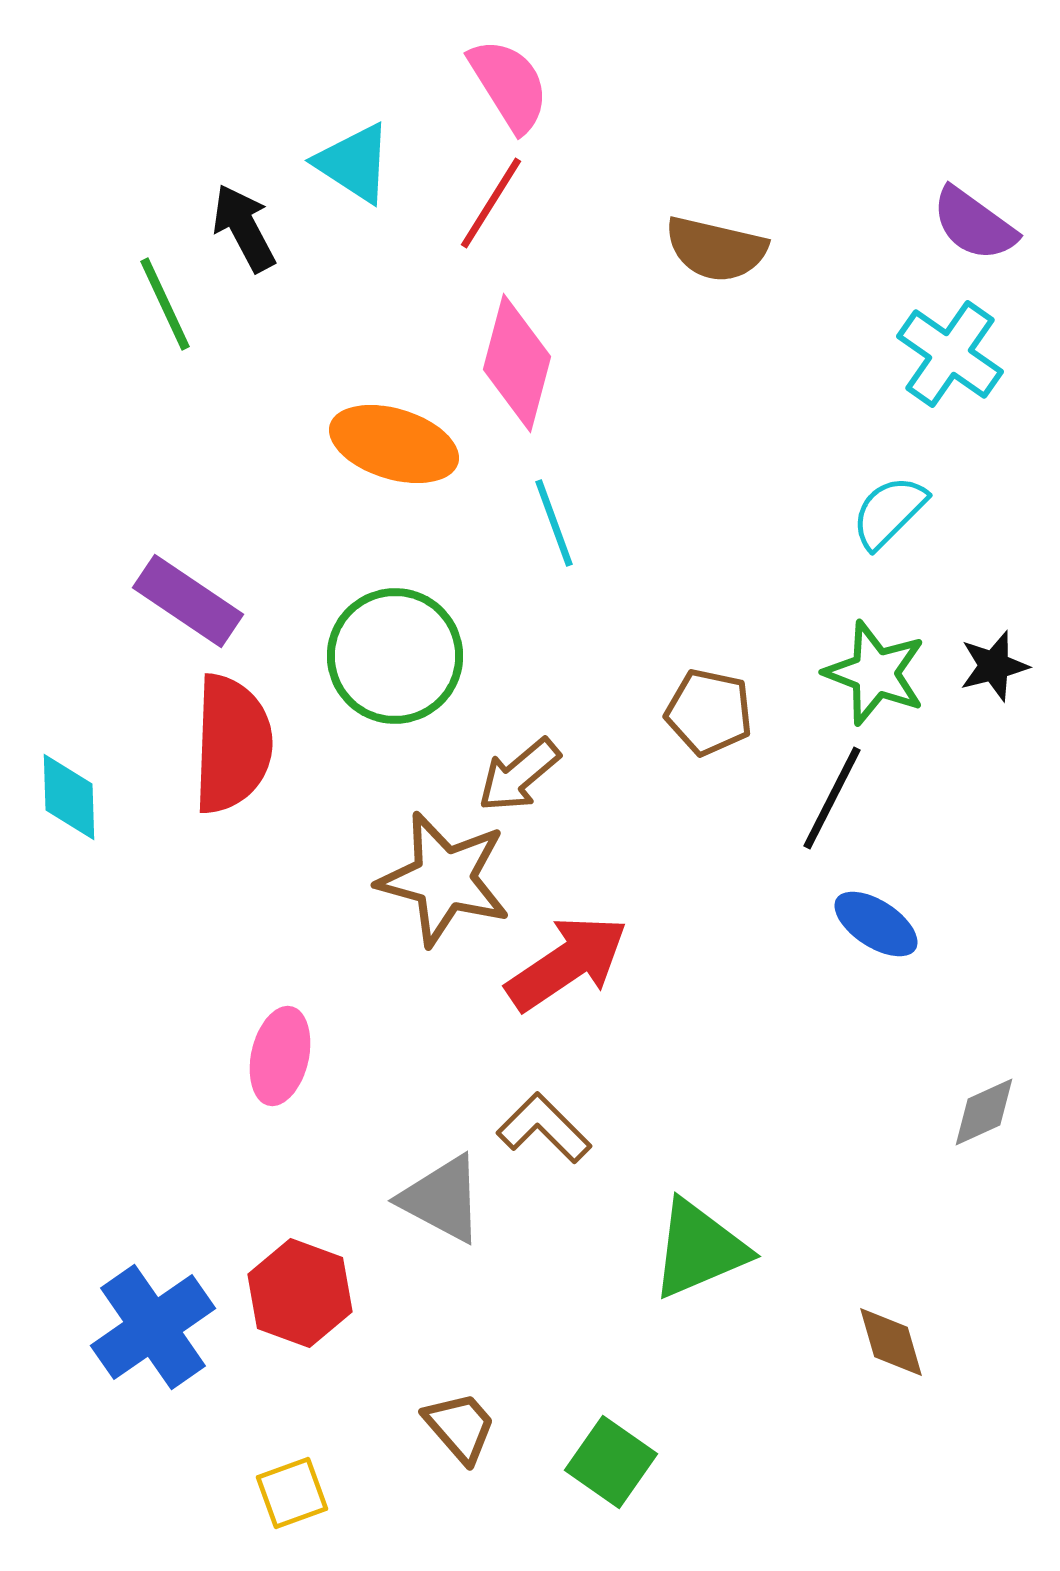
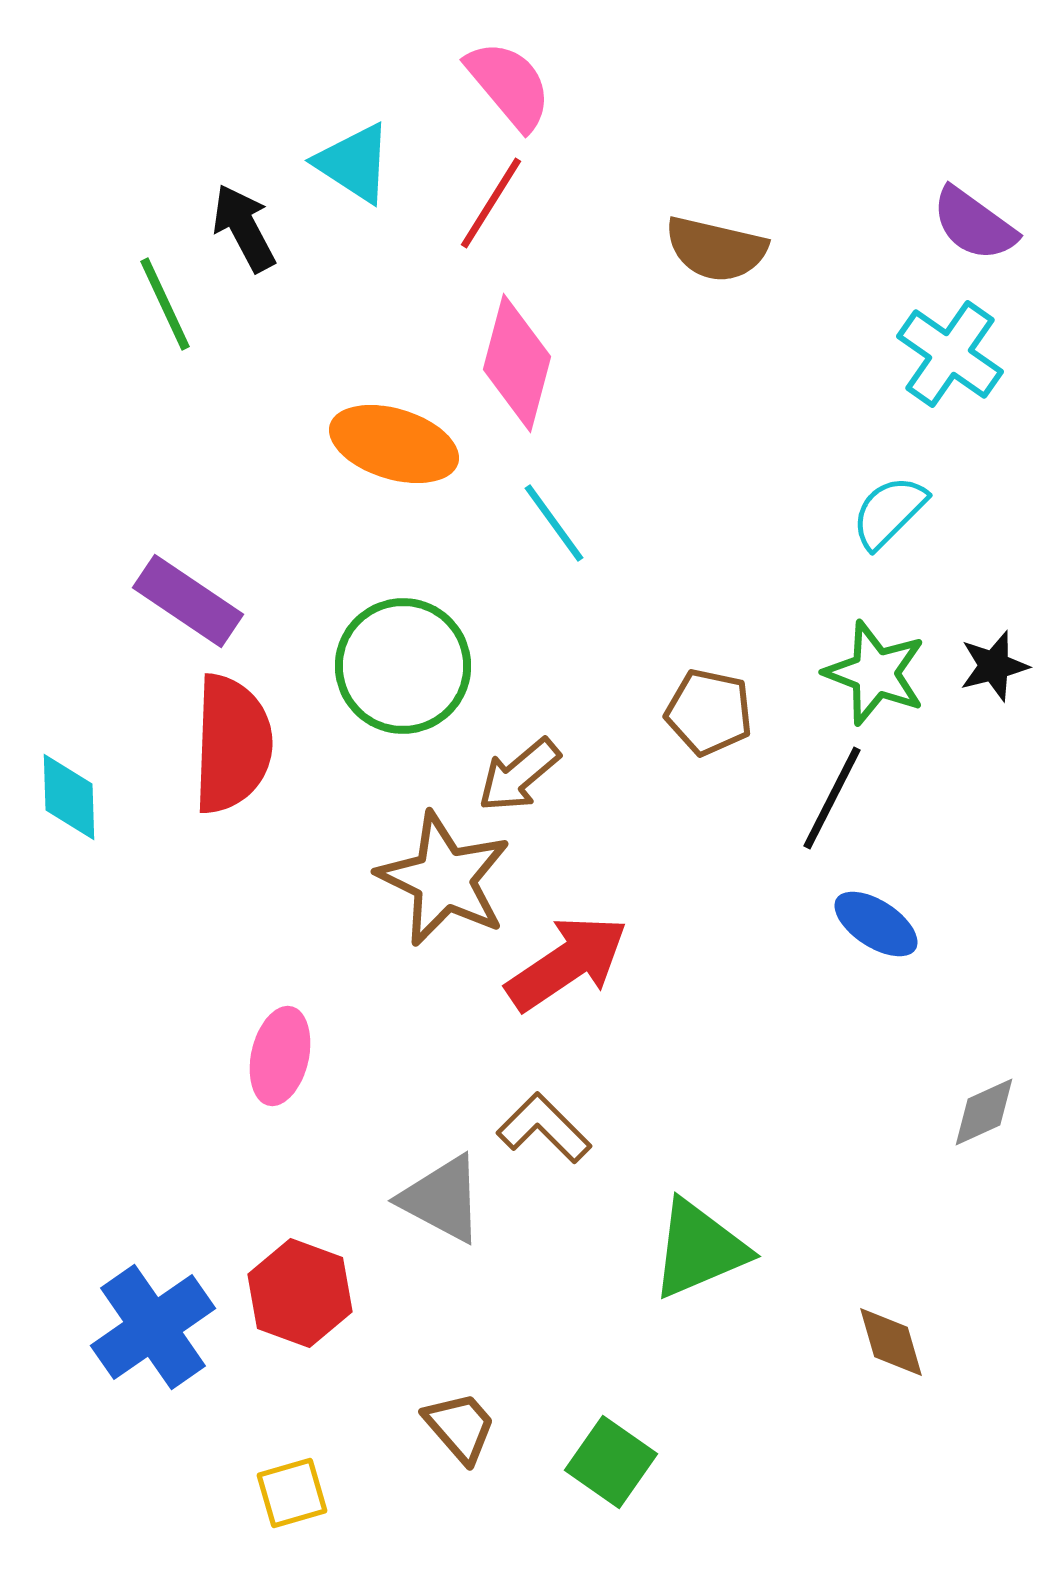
pink semicircle: rotated 8 degrees counterclockwise
cyan line: rotated 16 degrees counterclockwise
green circle: moved 8 px right, 10 px down
brown star: rotated 11 degrees clockwise
yellow square: rotated 4 degrees clockwise
